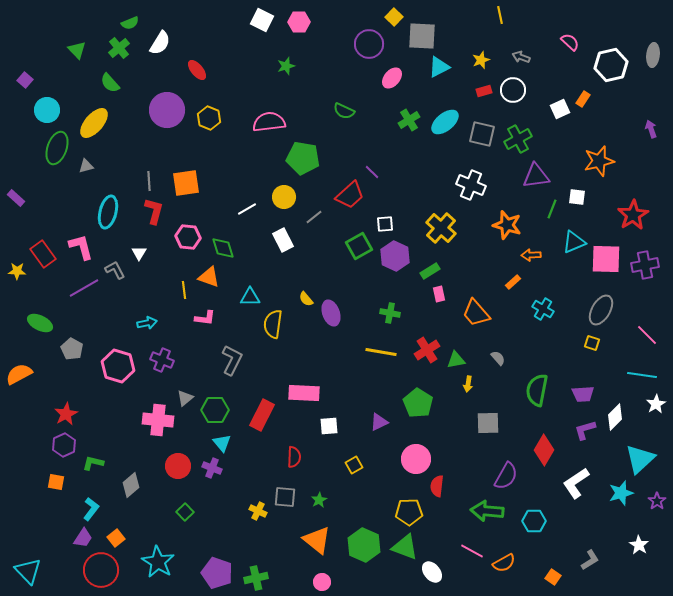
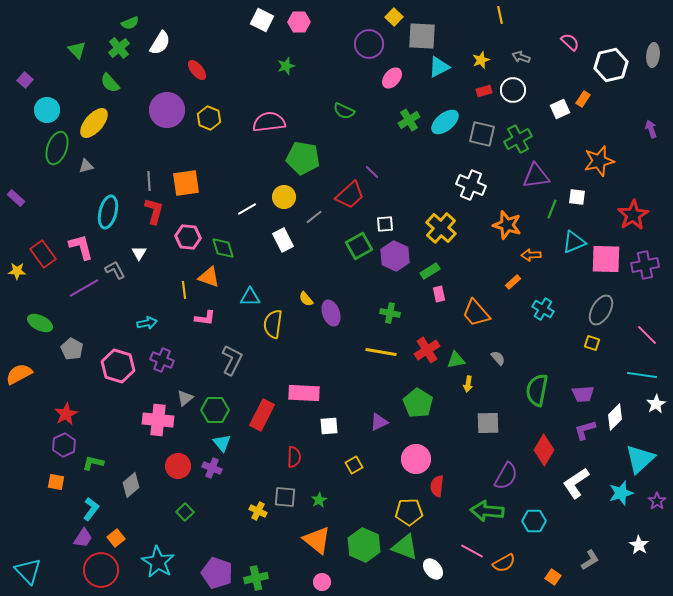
white ellipse at (432, 572): moved 1 px right, 3 px up
